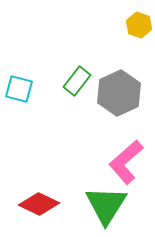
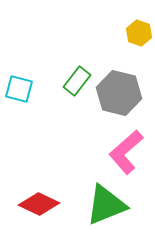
yellow hexagon: moved 8 px down
gray hexagon: rotated 21 degrees counterclockwise
pink L-shape: moved 10 px up
green triangle: rotated 36 degrees clockwise
